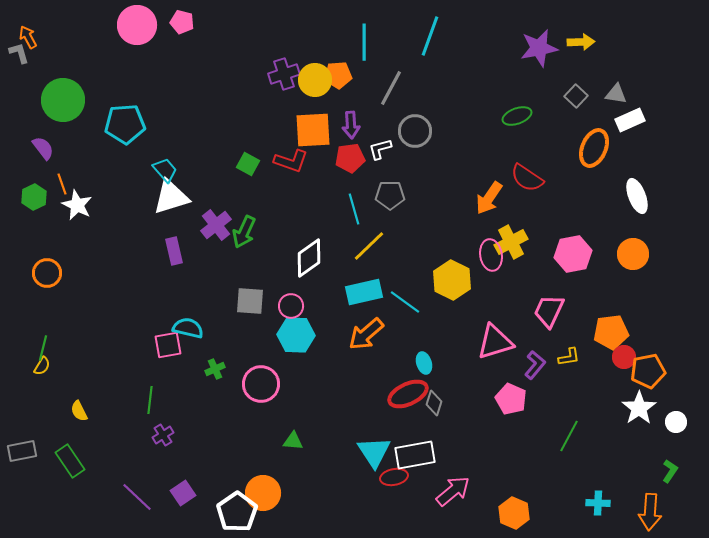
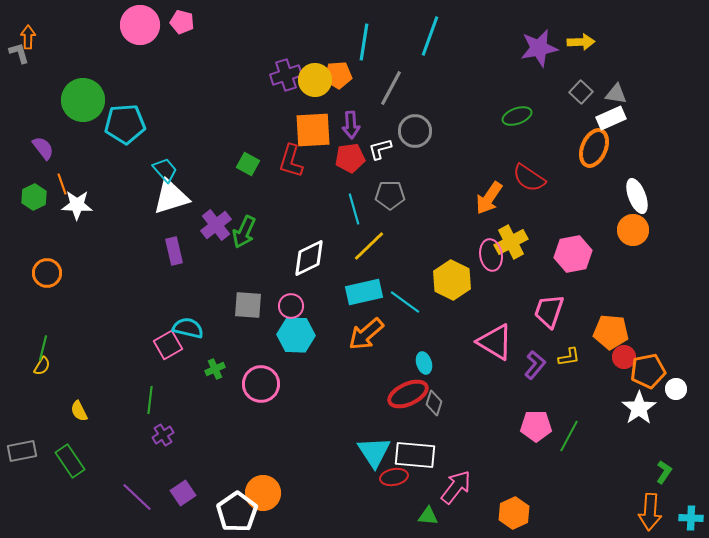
pink circle at (137, 25): moved 3 px right
orange arrow at (28, 37): rotated 30 degrees clockwise
cyan line at (364, 42): rotated 9 degrees clockwise
purple cross at (284, 74): moved 2 px right, 1 px down
gray square at (576, 96): moved 5 px right, 4 px up
green circle at (63, 100): moved 20 px right
white rectangle at (630, 120): moved 19 px left, 2 px up
red L-shape at (291, 161): rotated 88 degrees clockwise
red semicircle at (527, 178): moved 2 px right
white star at (77, 205): rotated 24 degrees counterclockwise
orange circle at (633, 254): moved 24 px up
white diamond at (309, 258): rotated 9 degrees clockwise
gray square at (250, 301): moved 2 px left, 4 px down
pink trapezoid at (549, 311): rotated 6 degrees counterclockwise
orange pentagon at (611, 332): rotated 12 degrees clockwise
pink triangle at (495, 342): rotated 48 degrees clockwise
pink square at (168, 345): rotated 20 degrees counterclockwise
pink pentagon at (511, 399): moved 25 px right, 27 px down; rotated 24 degrees counterclockwise
white circle at (676, 422): moved 33 px up
green triangle at (293, 441): moved 135 px right, 75 px down
white rectangle at (415, 455): rotated 15 degrees clockwise
green L-shape at (670, 471): moved 6 px left, 1 px down
pink arrow at (453, 491): moved 3 px right, 4 px up; rotated 12 degrees counterclockwise
cyan cross at (598, 503): moved 93 px right, 15 px down
orange hexagon at (514, 513): rotated 12 degrees clockwise
